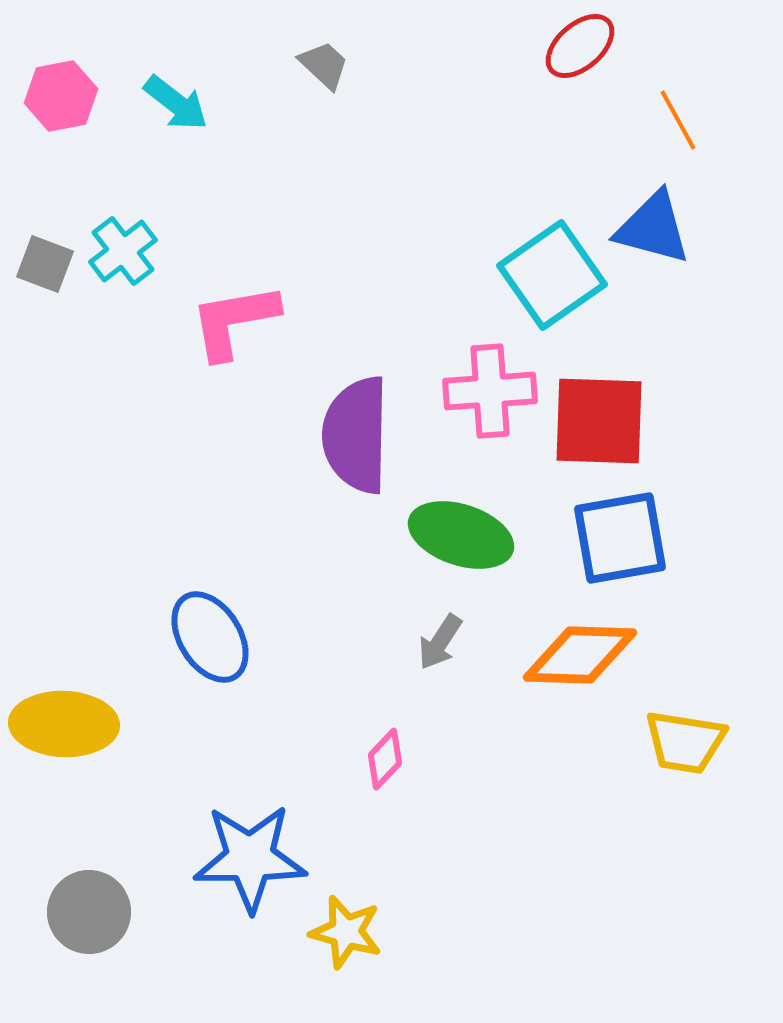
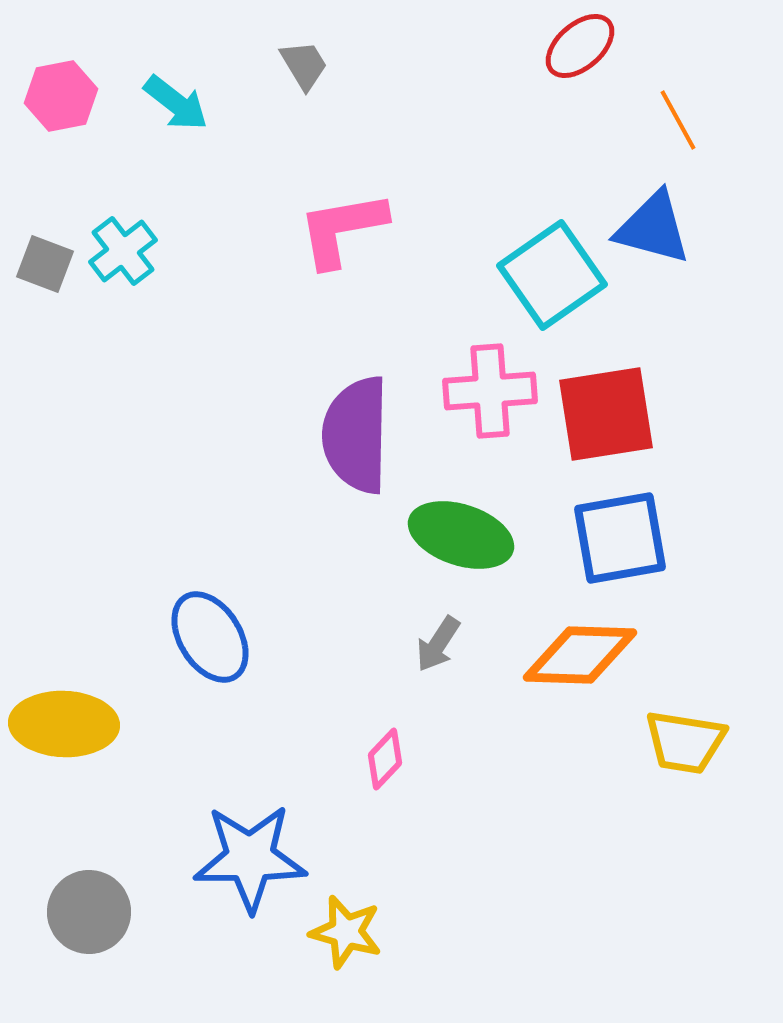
gray trapezoid: moved 20 px left; rotated 16 degrees clockwise
pink L-shape: moved 108 px right, 92 px up
red square: moved 7 px right, 7 px up; rotated 11 degrees counterclockwise
gray arrow: moved 2 px left, 2 px down
